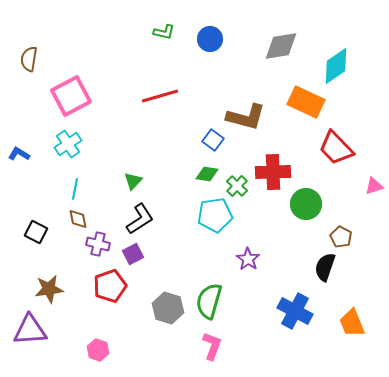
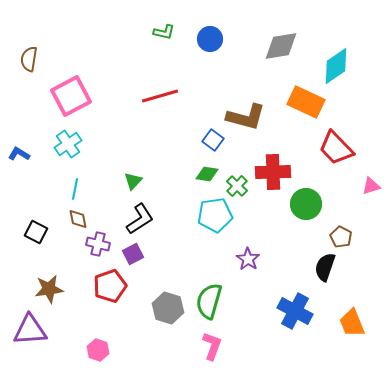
pink triangle: moved 3 px left
